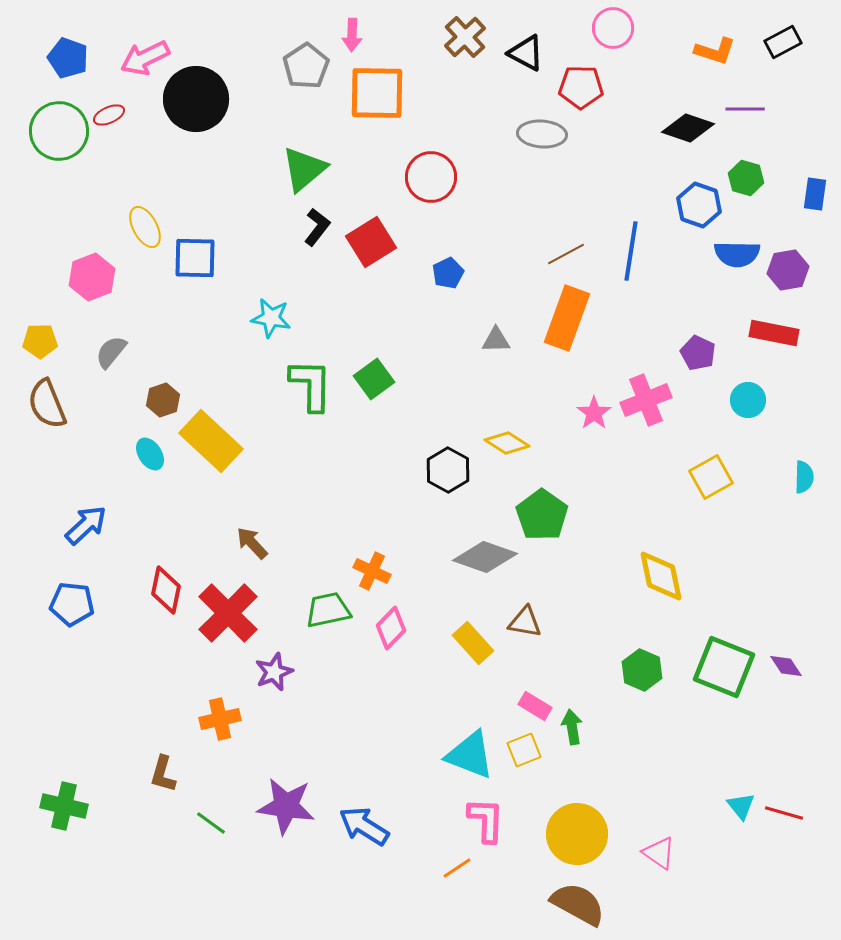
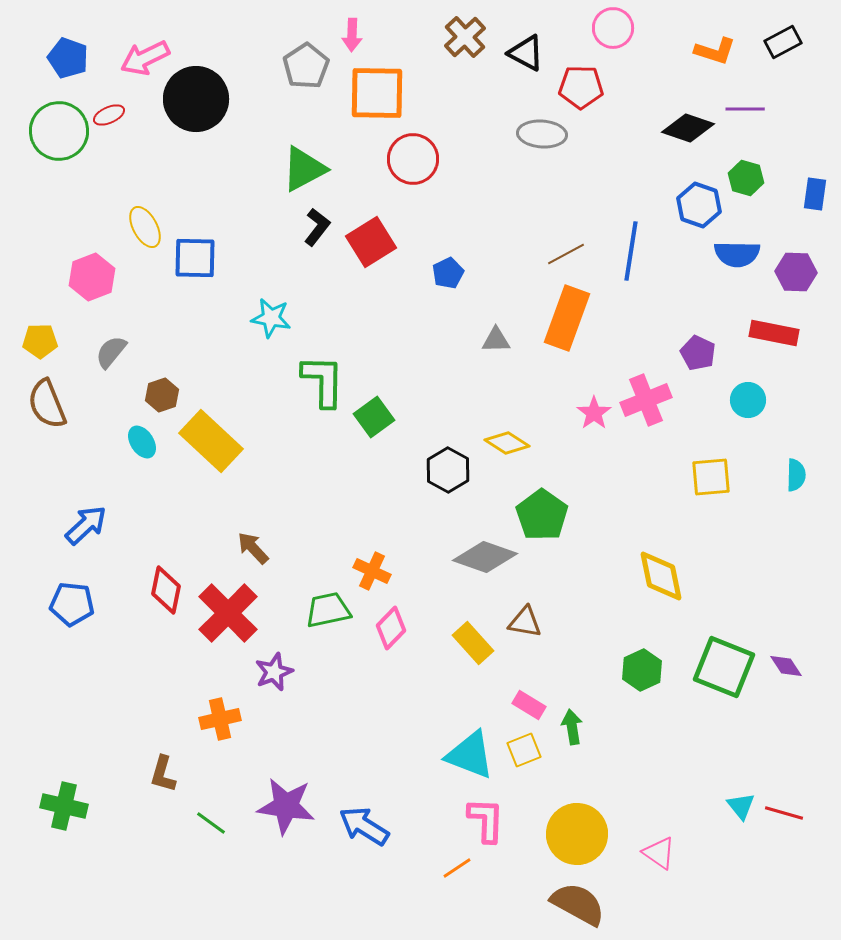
green triangle at (304, 169): rotated 12 degrees clockwise
red circle at (431, 177): moved 18 px left, 18 px up
purple hexagon at (788, 270): moved 8 px right, 2 px down; rotated 12 degrees clockwise
green square at (374, 379): moved 38 px down
green L-shape at (311, 385): moved 12 px right, 4 px up
brown hexagon at (163, 400): moved 1 px left, 5 px up
cyan ellipse at (150, 454): moved 8 px left, 12 px up
yellow square at (711, 477): rotated 24 degrees clockwise
cyan semicircle at (804, 477): moved 8 px left, 2 px up
brown arrow at (252, 543): moved 1 px right, 5 px down
green hexagon at (642, 670): rotated 12 degrees clockwise
pink rectangle at (535, 706): moved 6 px left, 1 px up
